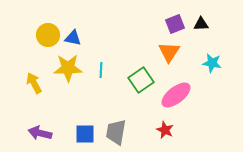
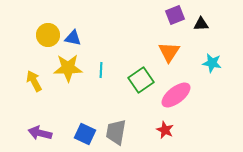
purple square: moved 9 px up
yellow arrow: moved 2 px up
blue square: rotated 25 degrees clockwise
